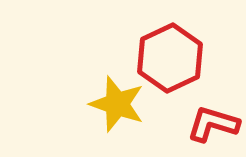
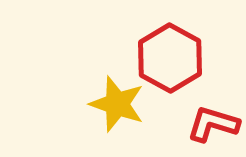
red hexagon: rotated 6 degrees counterclockwise
